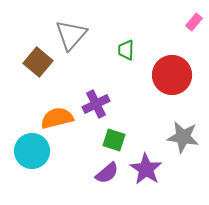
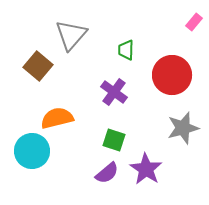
brown square: moved 4 px down
purple cross: moved 18 px right, 12 px up; rotated 28 degrees counterclockwise
gray star: moved 9 px up; rotated 24 degrees counterclockwise
